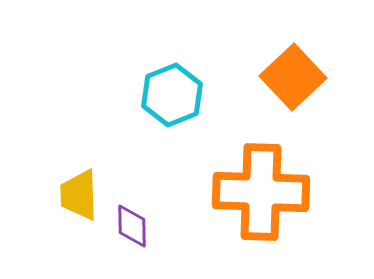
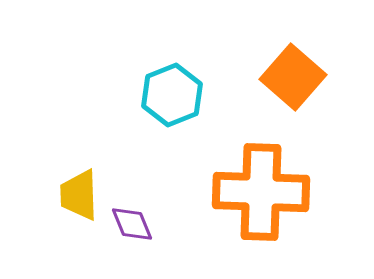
orange square: rotated 6 degrees counterclockwise
purple diamond: moved 2 px up; rotated 21 degrees counterclockwise
